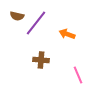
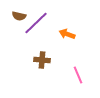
brown semicircle: moved 2 px right
purple line: rotated 8 degrees clockwise
brown cross: moved 1 px right
